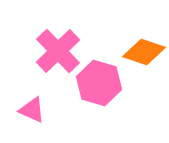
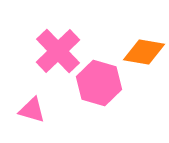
orange diamond: rotated 9 degrees counterclockwise
pink triangle: rotated 8 degrees counterclockwise
